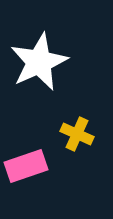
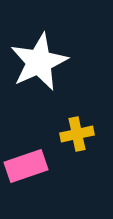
yellow cross: rotated 36 degrees counterclockwise
